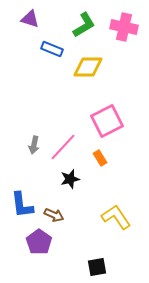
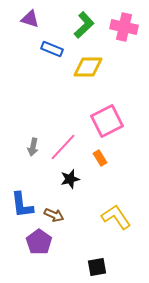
green L-shape: rotated 12 degrees counterclockwise
gray arrow: moved 1 px left, 2 px down
